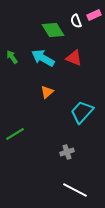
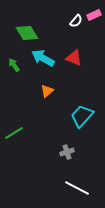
white semicircle: rotated 120 degrees counterclockwise
green diamond: moved 26 px left, 3 px down
green arrow: moved 2 px right, 8 px down
orange triangle: moved 1 px up
cyan trapezoid: moved 4 px down
green line: moved 1 px left, 1 px up
white line: moved 2 px right, 2 px up
